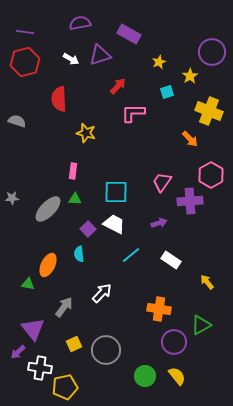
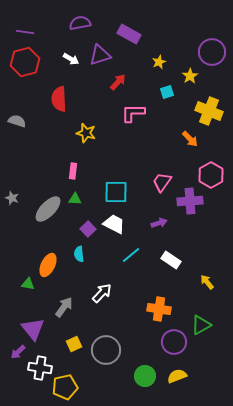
red arrow at (118, 86): moved 4 px up
gray star at (12, 198): rotated 24 degrees clockwise
yellow semicircle at (177, 376): rotated 72 degrees counterclockwise
